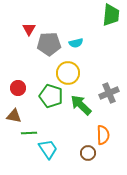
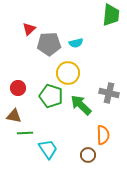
red triangle: rotated 16 degrees clockwise
gray cross: rotated 36 degrees clockwise
green line: moved 4 px left
brown circle: moved 2 px down
